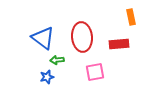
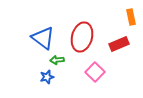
red ellipse: rotated 20 degrees clockwise
red rectangle: rotated 18 degrees counterclockwise
pink square: rotated 36 degrees counterclockwise
